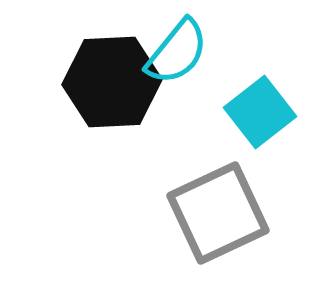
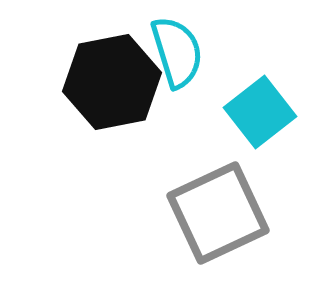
cyan semicircle: rotated 56 degrees counterclockwise
black hexagon: rotated 8 degrees counterclockwise
